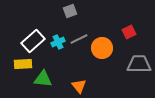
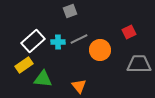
cyan cross: rotated 24 degrees clockwise
orange circle: moved 2 px left, 2 px down
yellow rectangle: moved 1 px right, 1 px down; rotated 30 degrees counterclockwise
